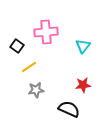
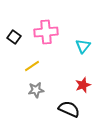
black square: moved 3 px left, 9 px up
yellow line: moved 3 px right, 1 px up
red star: rotated 14 degrees counterclockwise
